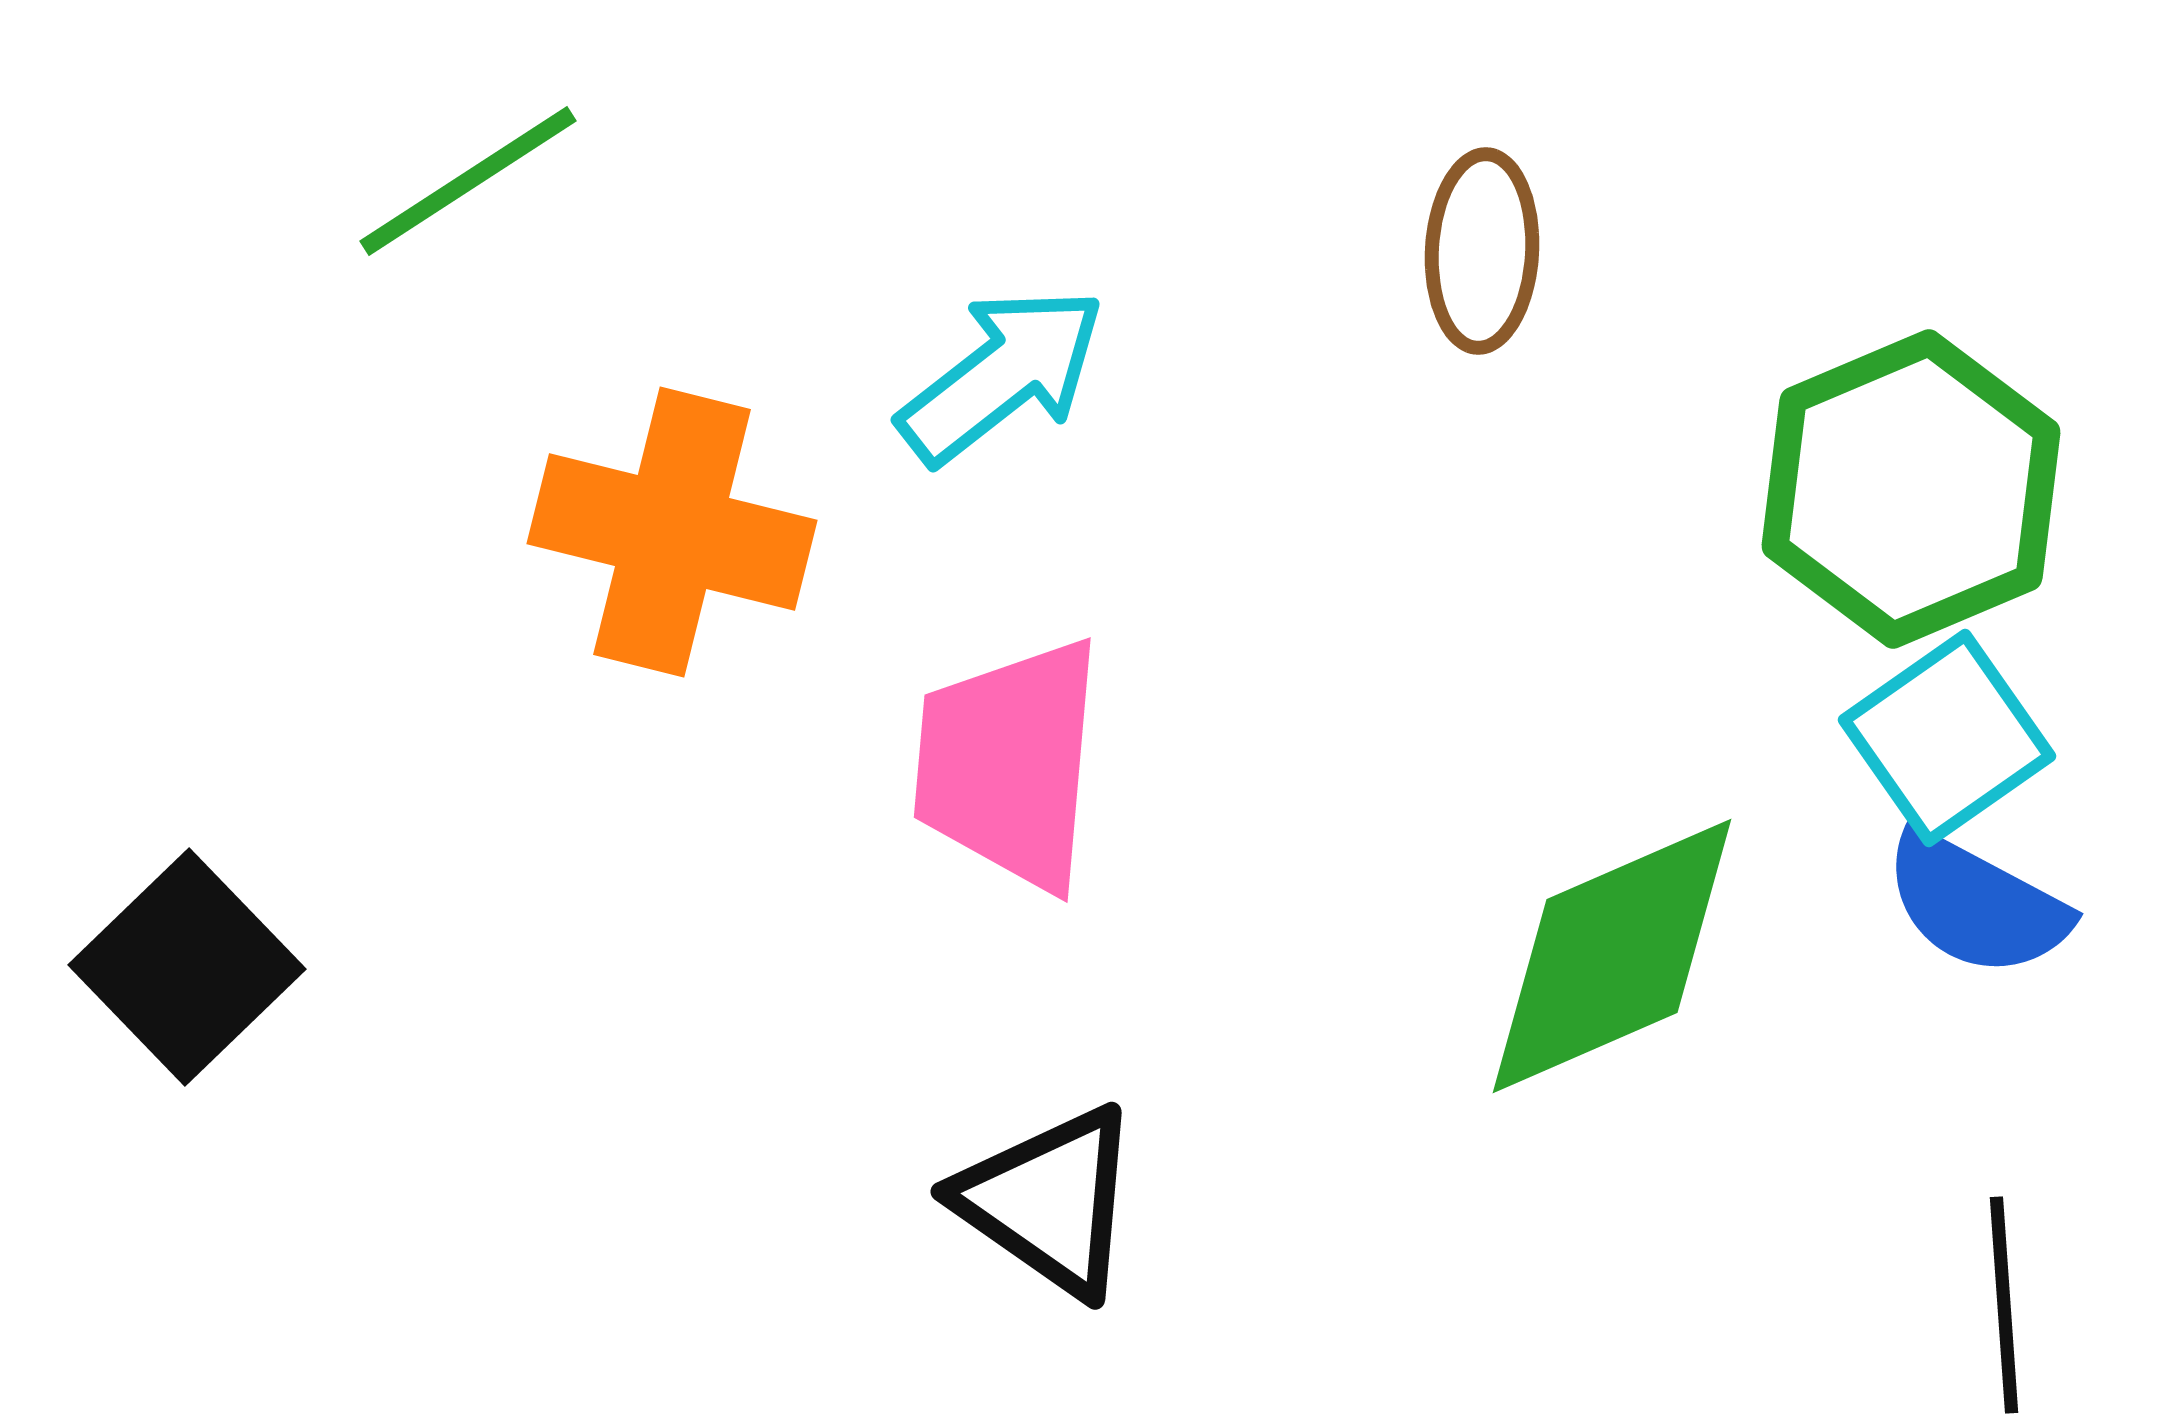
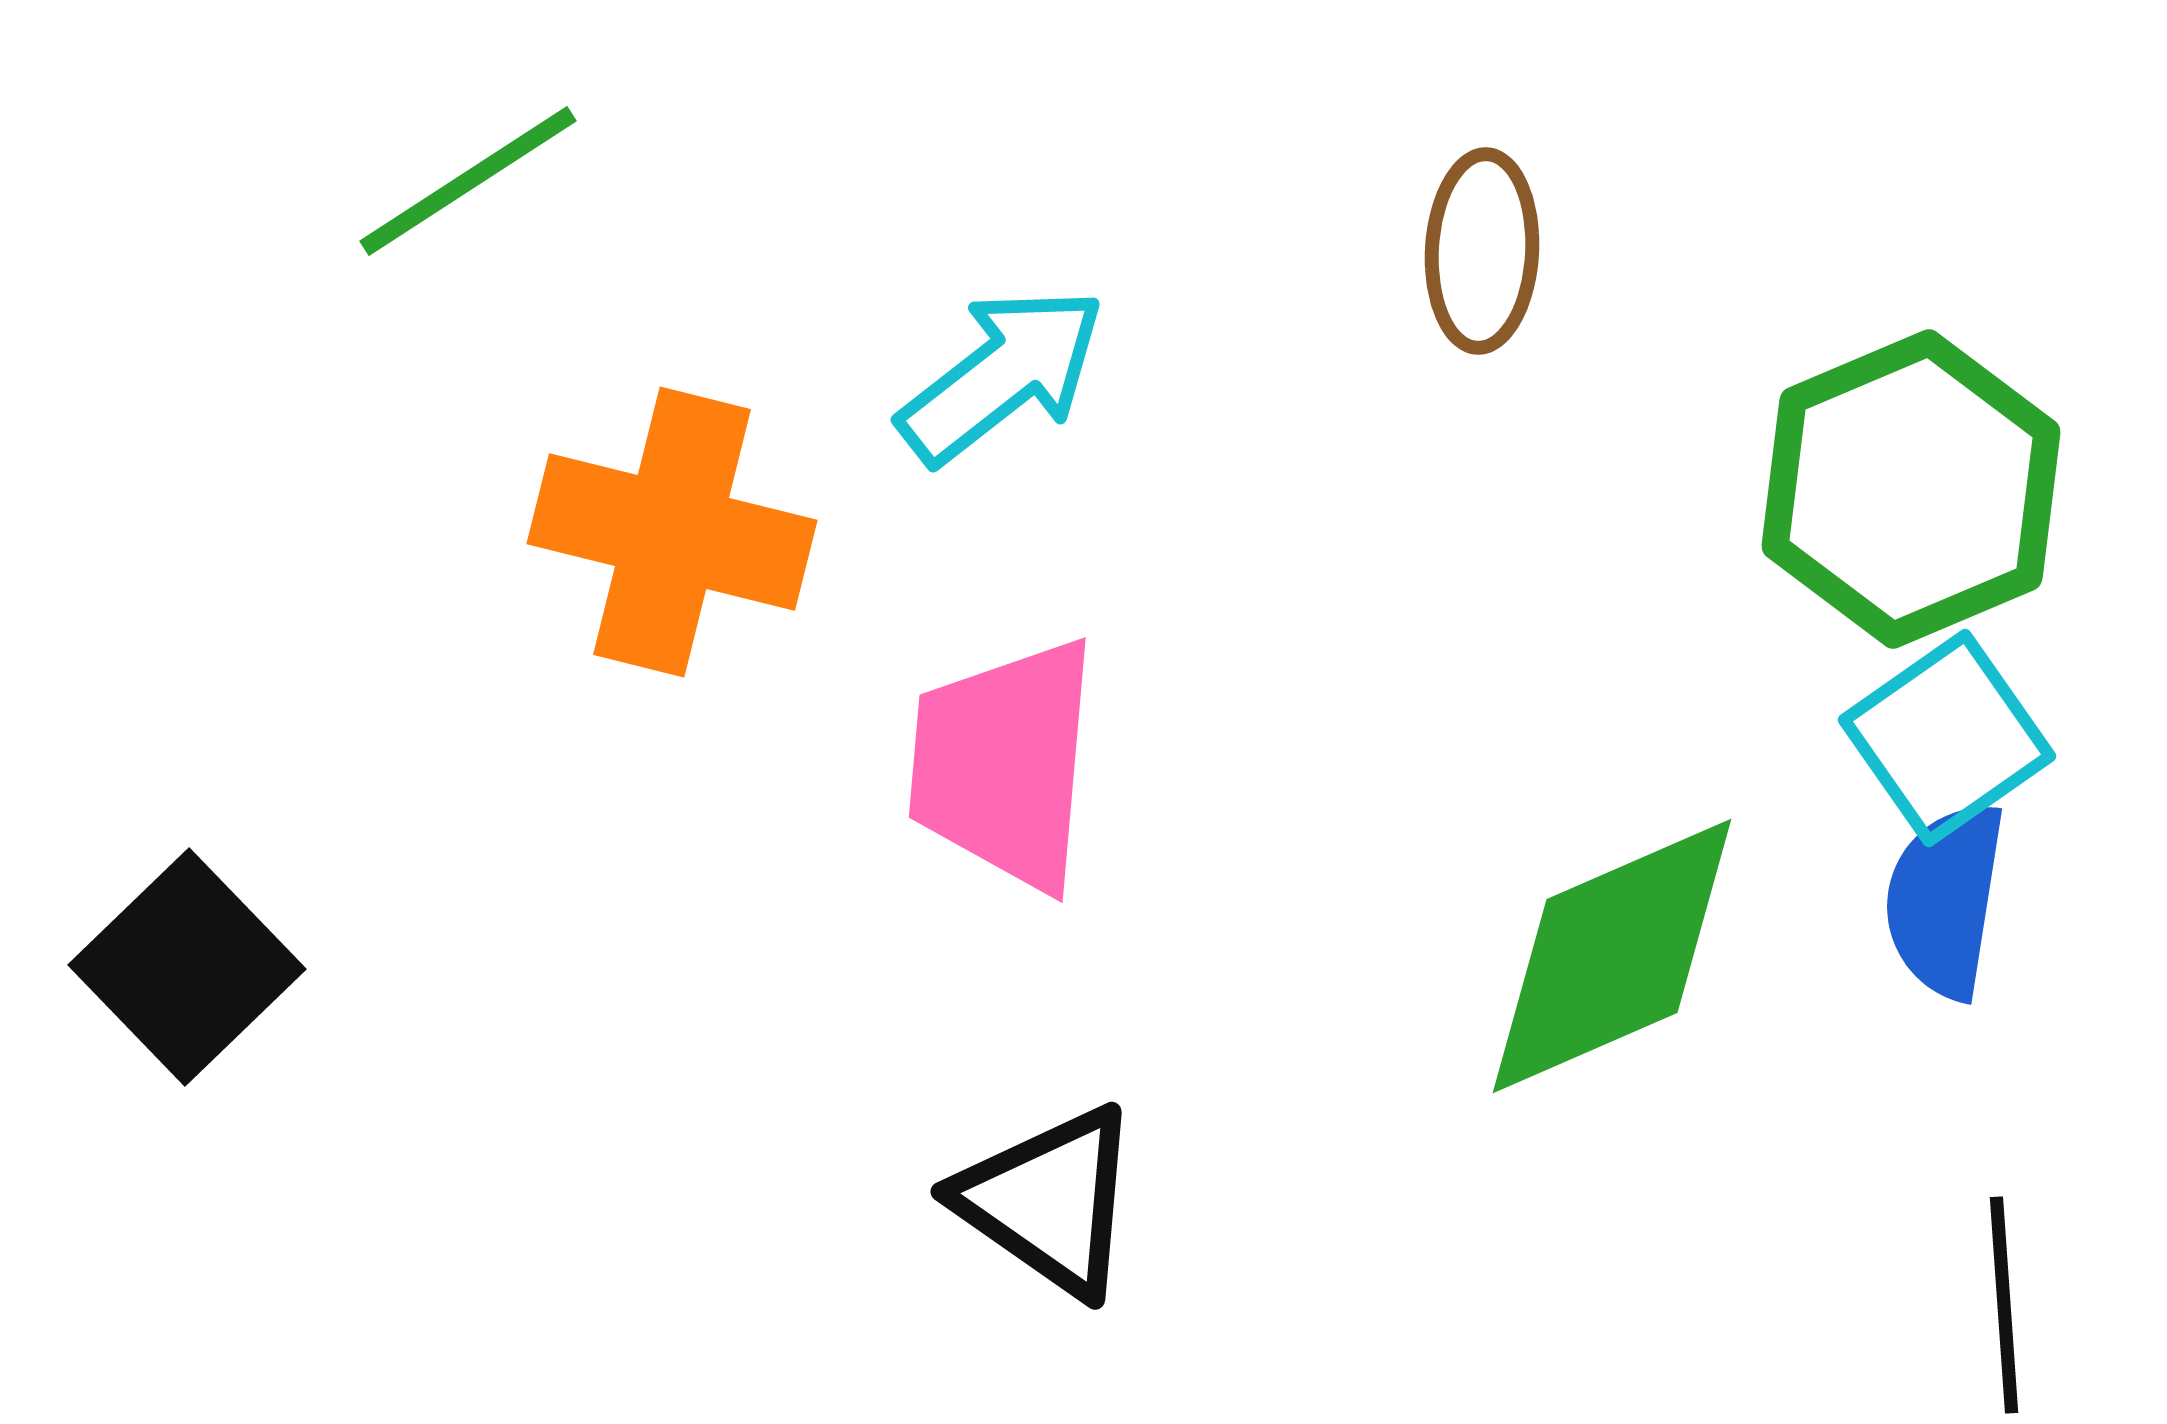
pink trapezoid: moved 5 px left
blue semicircle: moved 31 px left, 4 px up; rotated 71 degrees clockwise
